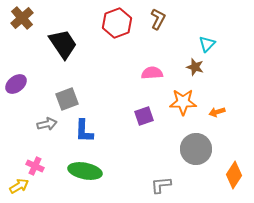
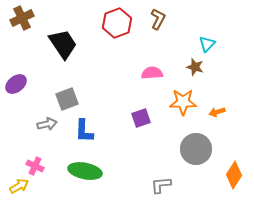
brown cross: rotated 15 degrees clockwise
purple square: moved 3 px left, 2 px down
